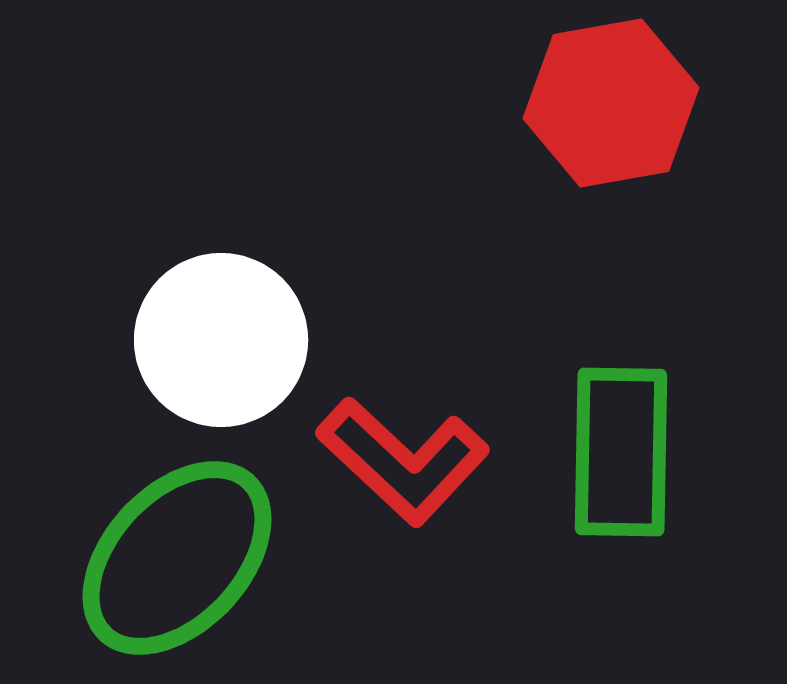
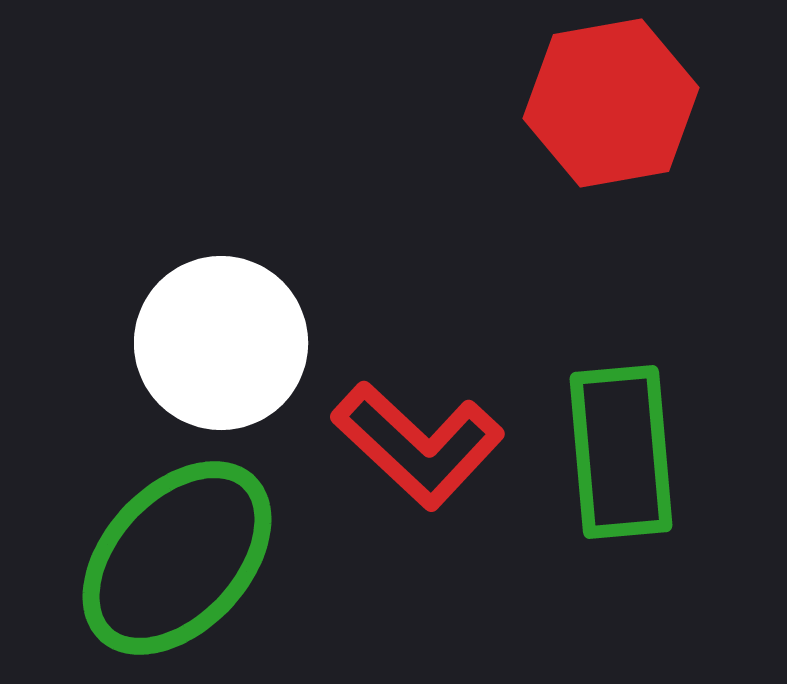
white circle: moved 3 px down
green rectangle: rotated 6 degrees counterclockwise
red L-shape: moved 15 px right, 16 px up
